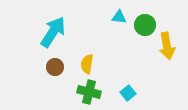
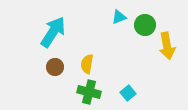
cyan triangle: rotated 28 degrees counterclockwise
